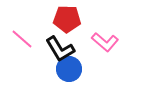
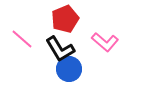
red pentagon: moved 2 px left; rotated 24 degrees counterclockwise
